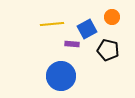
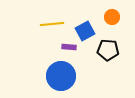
blue square: moved 2 px left, 2 px down
purple rectangle: moved 3 px left, 3 px down
black pentagon: rotated 10 degrees counterclockwise
